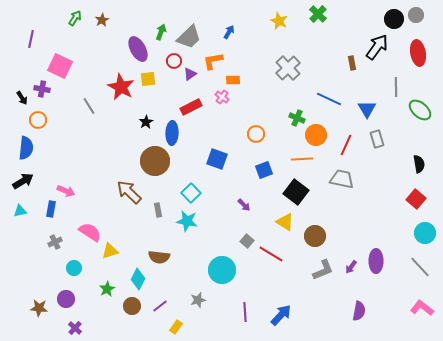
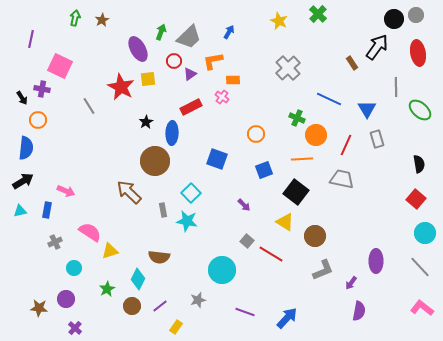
green arrow at (75, 18): rotated 21 degrees counterclockwise
brown rectangle at (352, 63): rotated 24 degrees counterclockwise
blue rectangle at (51, 209): moved 4 px left, 1 px down
gray rectangle at (158, 210): moved 5 px right
purple arrow at (351, 267): moved 16 px down
purple line at (245, 312): rotated 66 degrees counterclockwise
blue arrow at (281, 315): moved 6 px right, 3 px down
